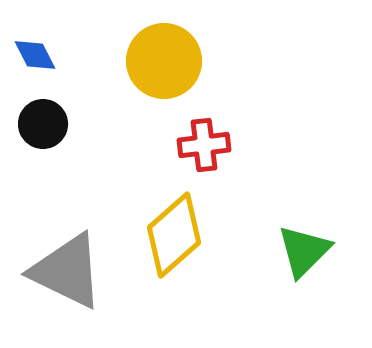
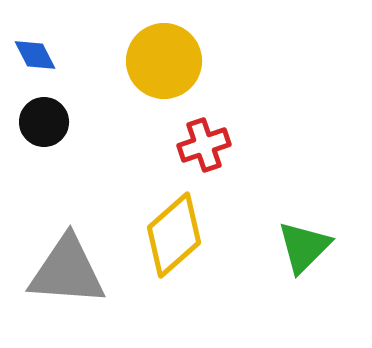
black circle: moved 1 px right, 2 px up
red cross: rotated 12 degrees counterclockwise
green triangle: moved 4 px up
gray triangle: rotated 22 degrees counterclockwise
